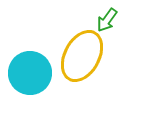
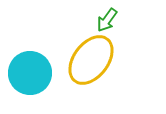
yellow ellipse: moved 9 px right, 4 px down; rotated 9 degrees clockwise
